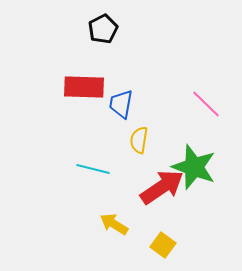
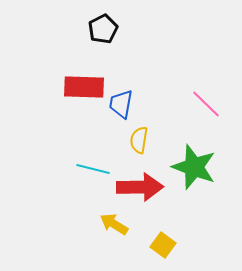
red arrow: moved 22 px left; rotated 33 degrees clockwise
